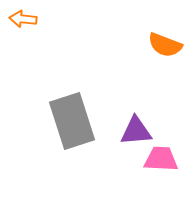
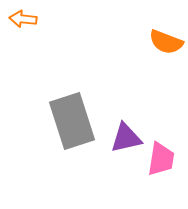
orange semicircle: moved 1 px right, 3 px up
purple triangle: moved 10 px left, 7 px down; rotated 8 degrees counterclockwise
pink trapezoid: rotated 96 degrees clockwise
